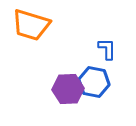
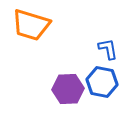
blue L-shape: moved 1 px right; rotated 10 degrees counterclockwise
blue hexagon: moved 8 px right
